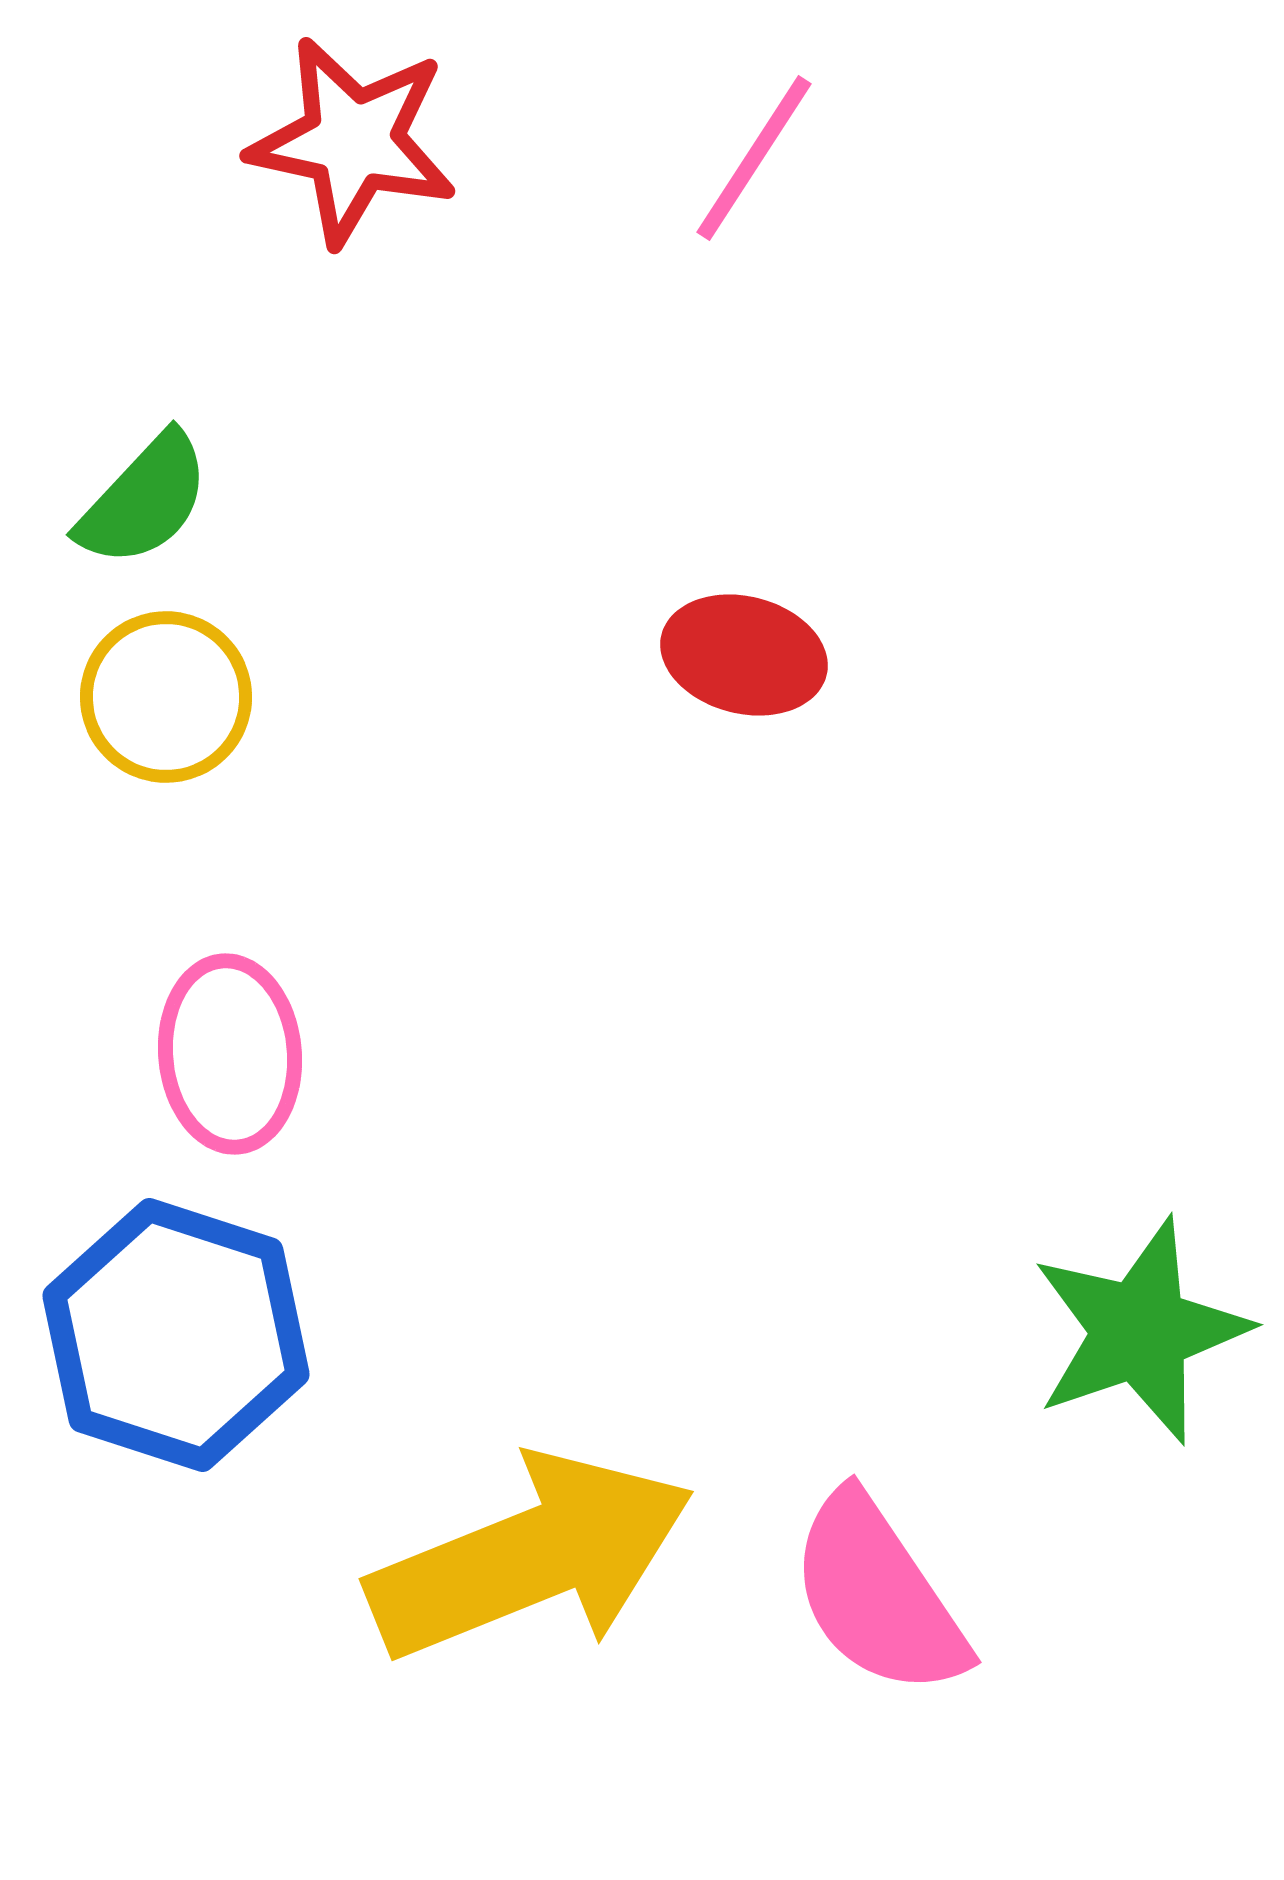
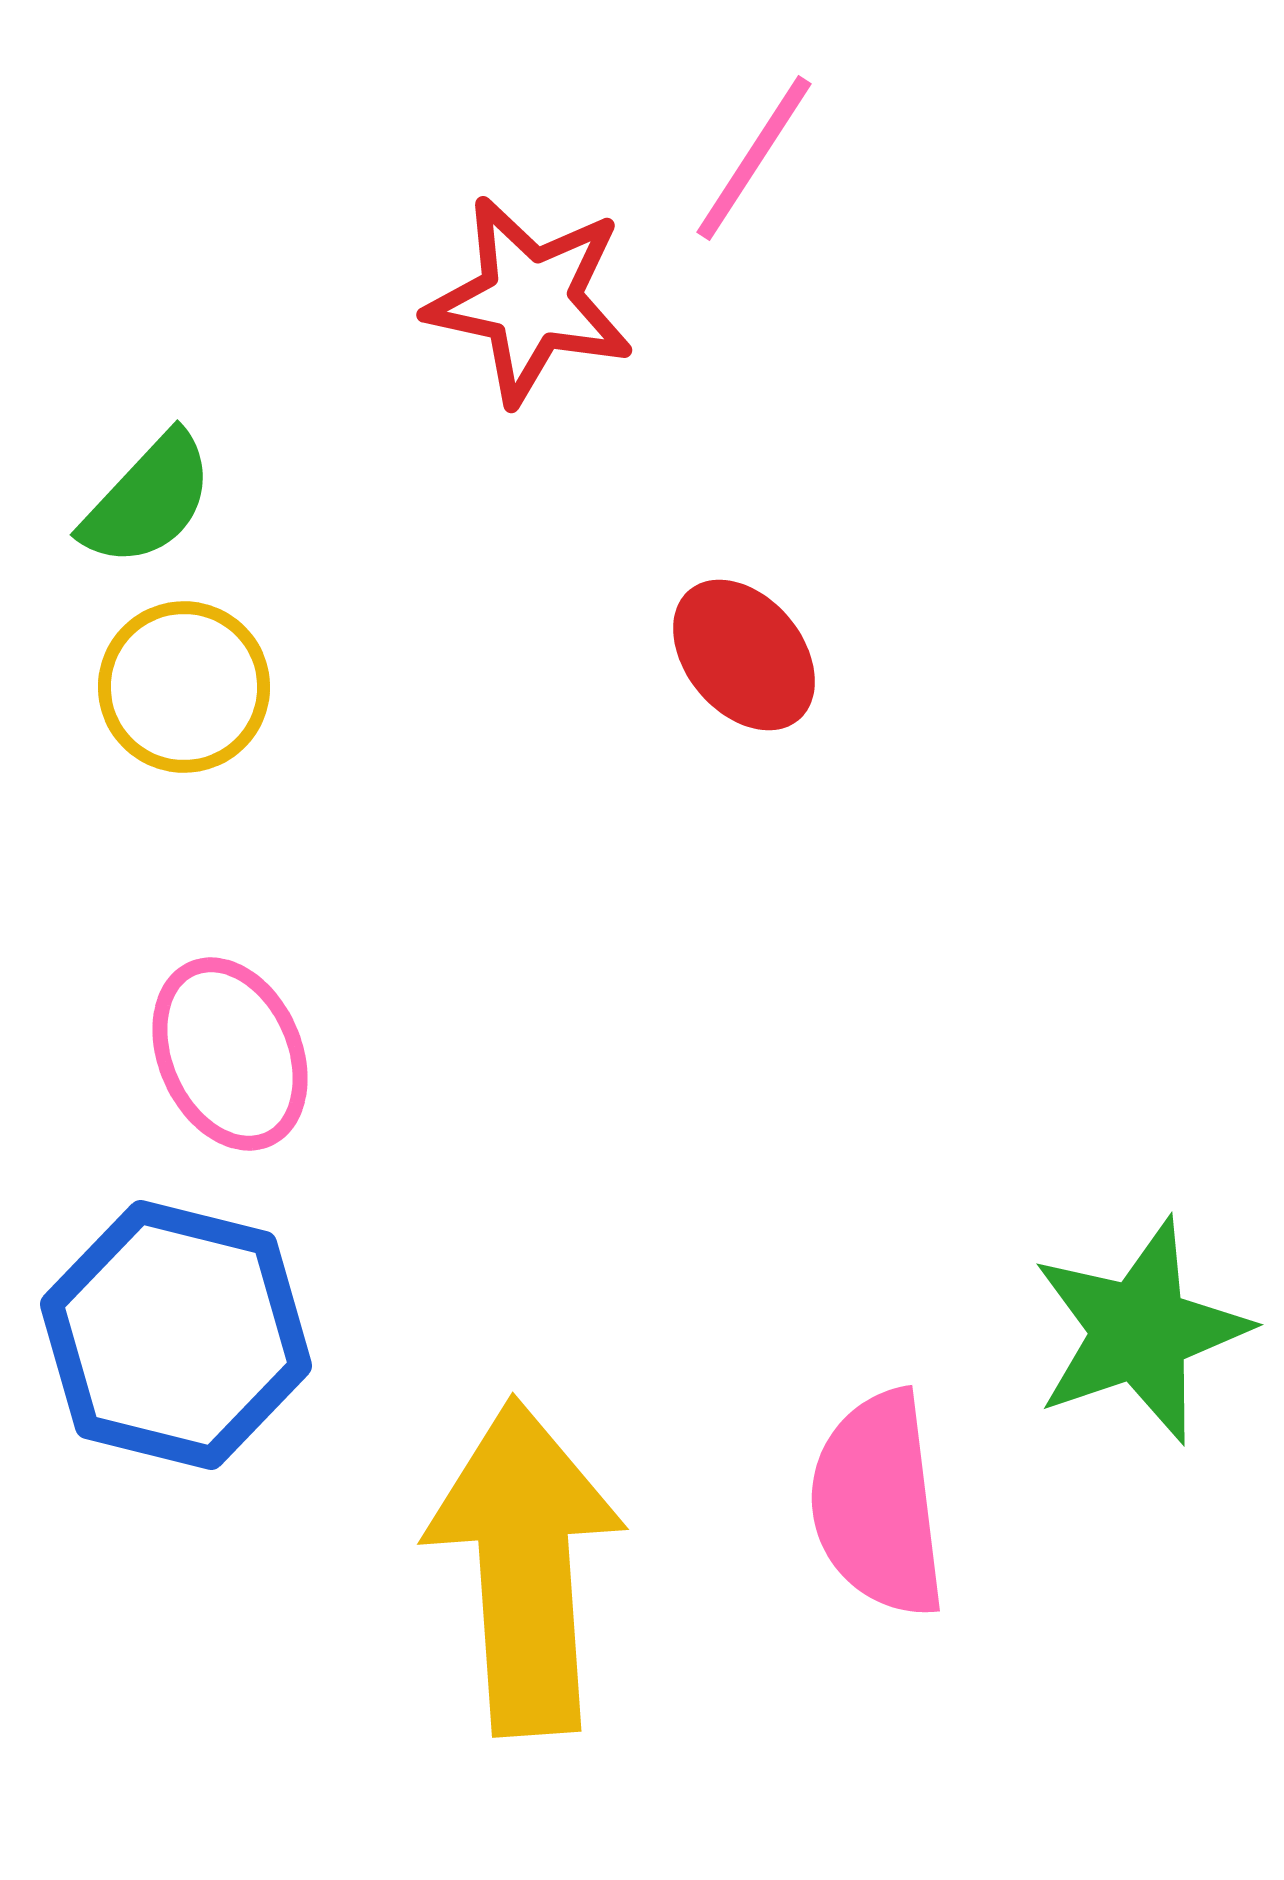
red star: moved 177 px right, 159 px down
green semicircle: moved 4 px right
red ellipse: rotated 36 degrees clockwise
yellow circle: moved 18 px right, 10 px up
pink ellipse: rotated 19 degrees counterclockwise
blue hexagon: rotated 4 degrees counterclockwise
yellow arrow: moved 6 px left, 10 px down; rotated 72 degrees counterclockwise
pink semicircle: moved 91 px up; rotated 27 degrees clockwise
